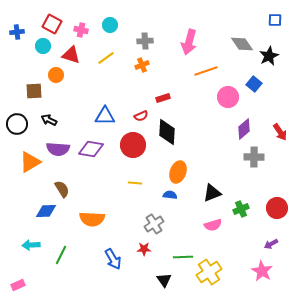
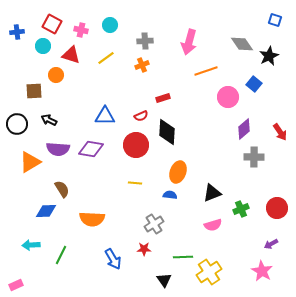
blue square at (275, 20): rotated 16 degrees clockwise
red circle at (133, 145): moved 3 px right
pink rectangle at (18, 285): moved 2 px left
